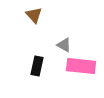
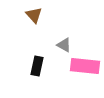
pink rectangle: moved 4 px right
